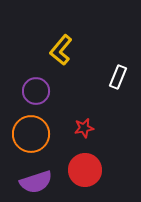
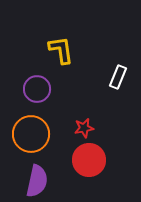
yellow L-shape: rotated 132 degrees clockwise
purple circle: moved 1 px right, 2 px up
red circle: moved 4 px right, 10 px up
purple semicircle: moved 1 px right, 1 px up; rotated 60 degrees counterclockwise
